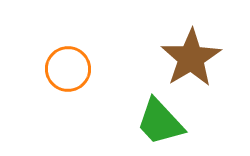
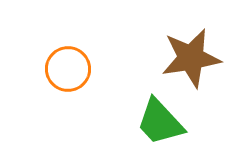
brown star: rotated 22 degrees clockwise
